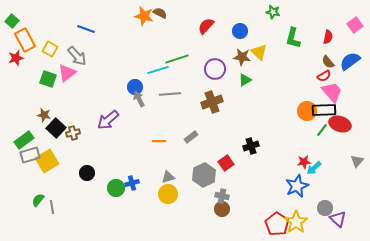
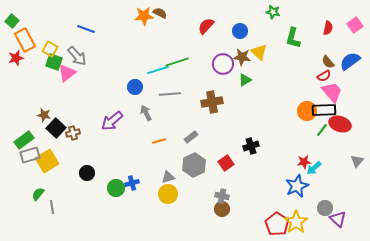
orange star at (144, 16): rotated 18 degrees counterclockwise
red semicircle at (328, 37): moved 9 px up
green line at (177, 59): moved 3 px down
purple circle at (215, 69): moved 8 px right, 5 px up
green square at (48, 79): moved 6 px right, 17 px up
gray arrow at (139, 99): moved 7 px right, 14 px down
brown cross at (212, 102): rotated 10 degrees clockwise
purple arrow at (108, 120): moved 4 px right, 1 px down
orange line at (159, 141): rotated 16 degrees counterclockwise
gray hexagon at (204, 175): moved 10 px left, 10 px up
green semicircle at (38, 200): moved 6 px up
